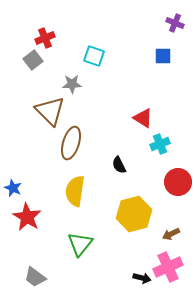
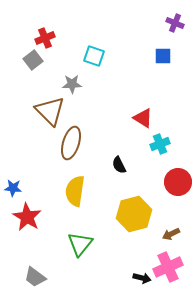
blue star: rotated 18 degrees counterclockwise
